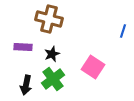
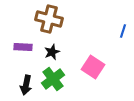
black star: moved 2 px up
